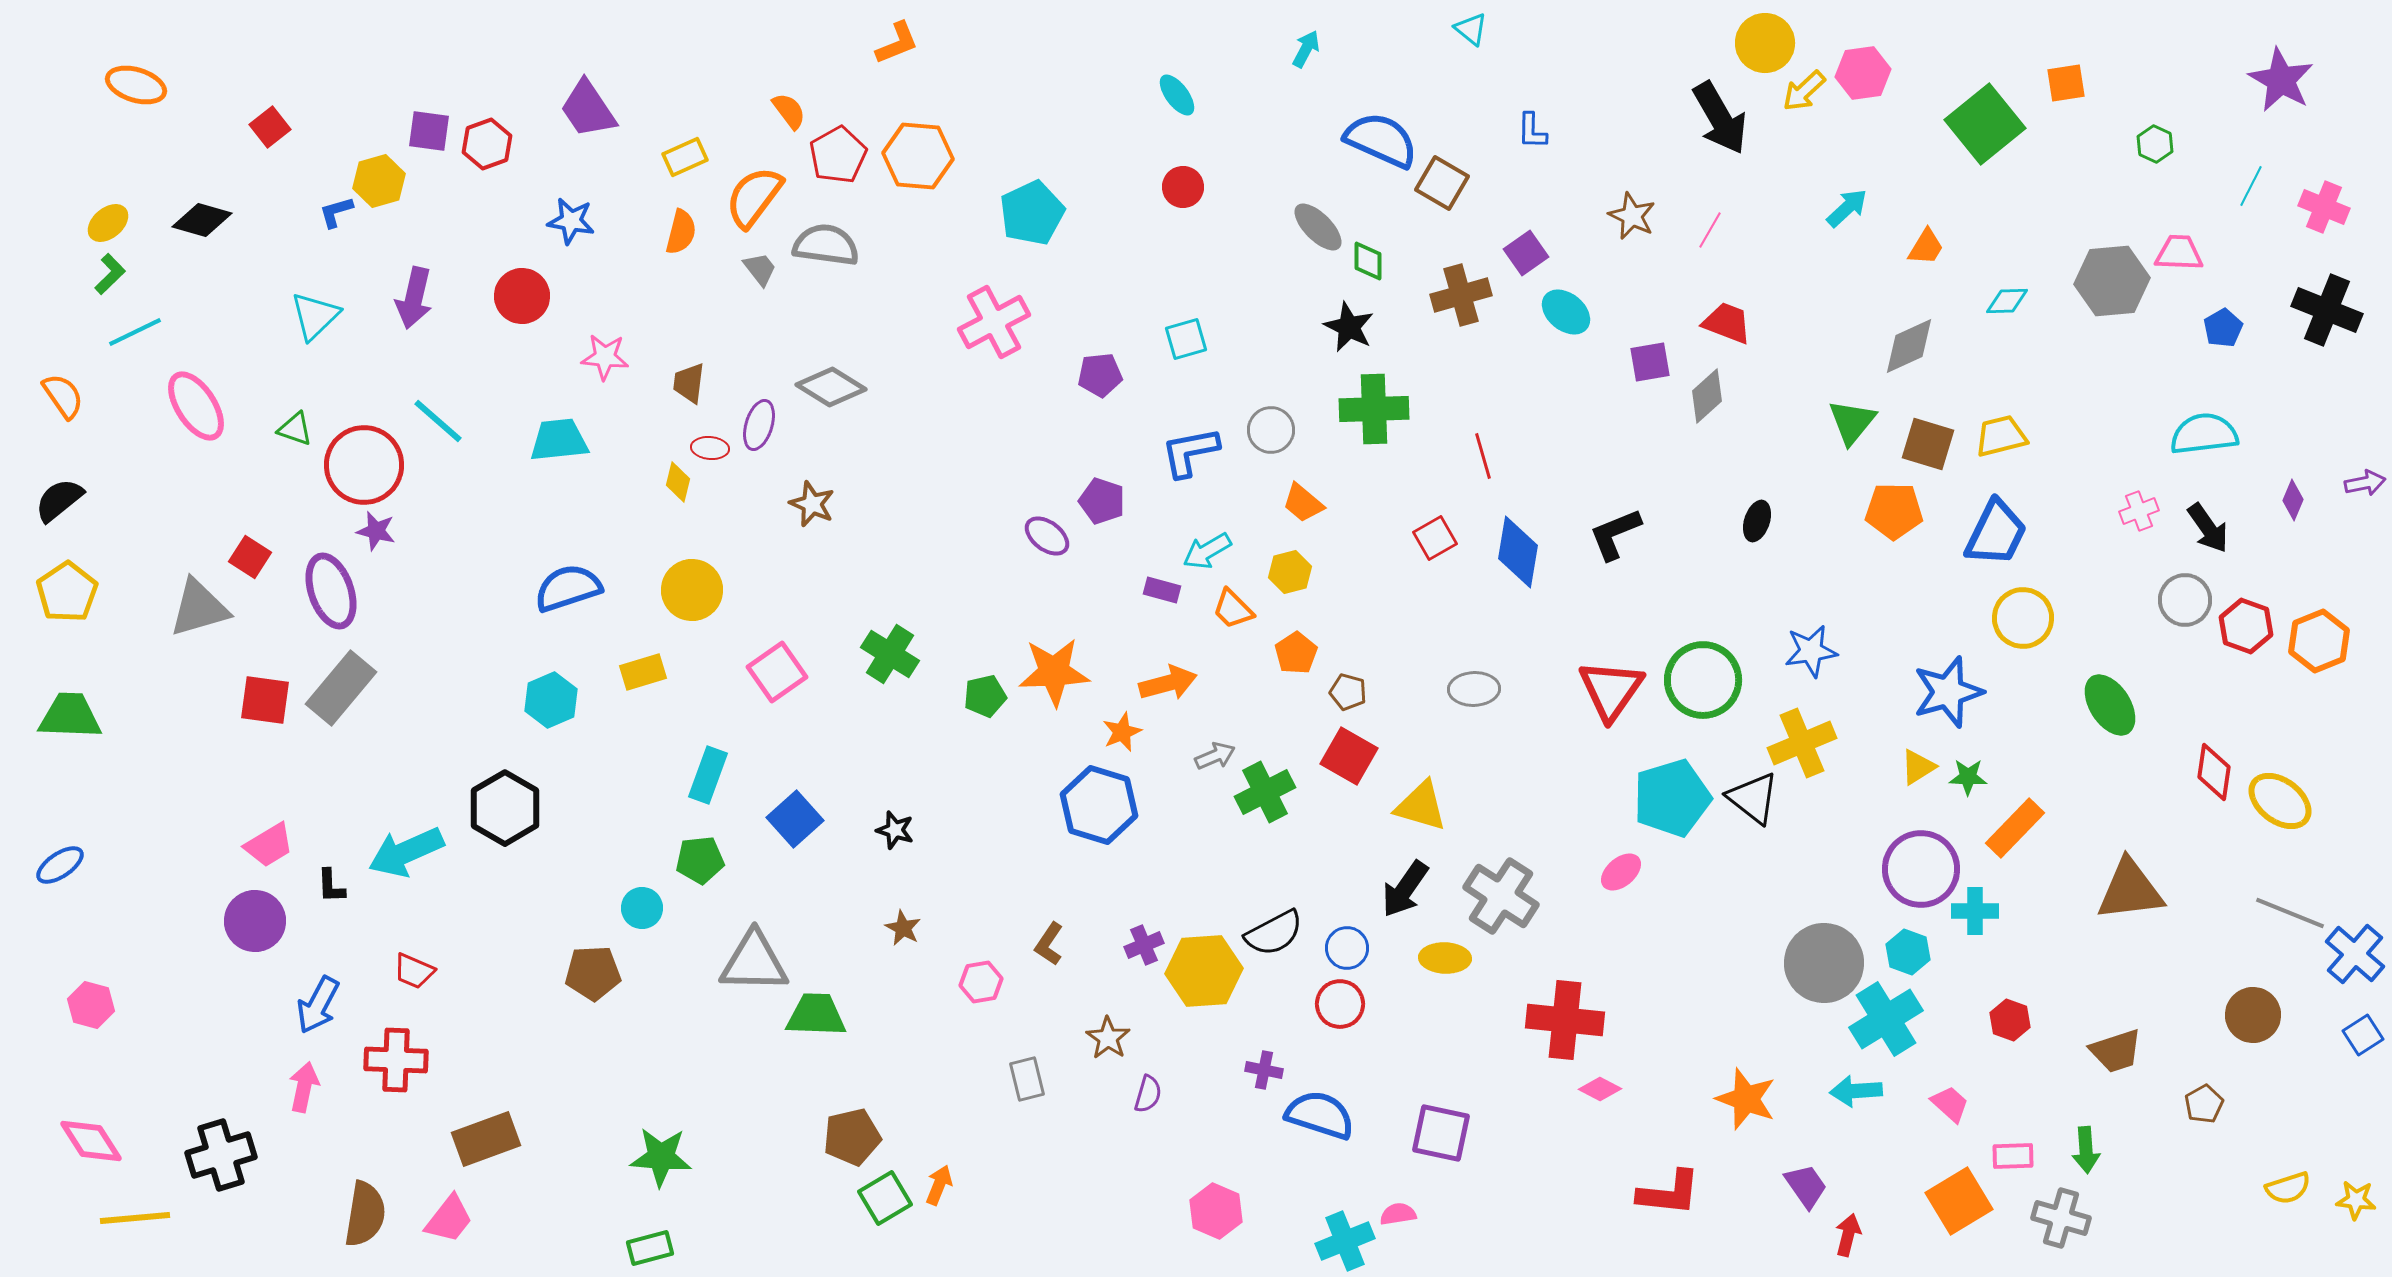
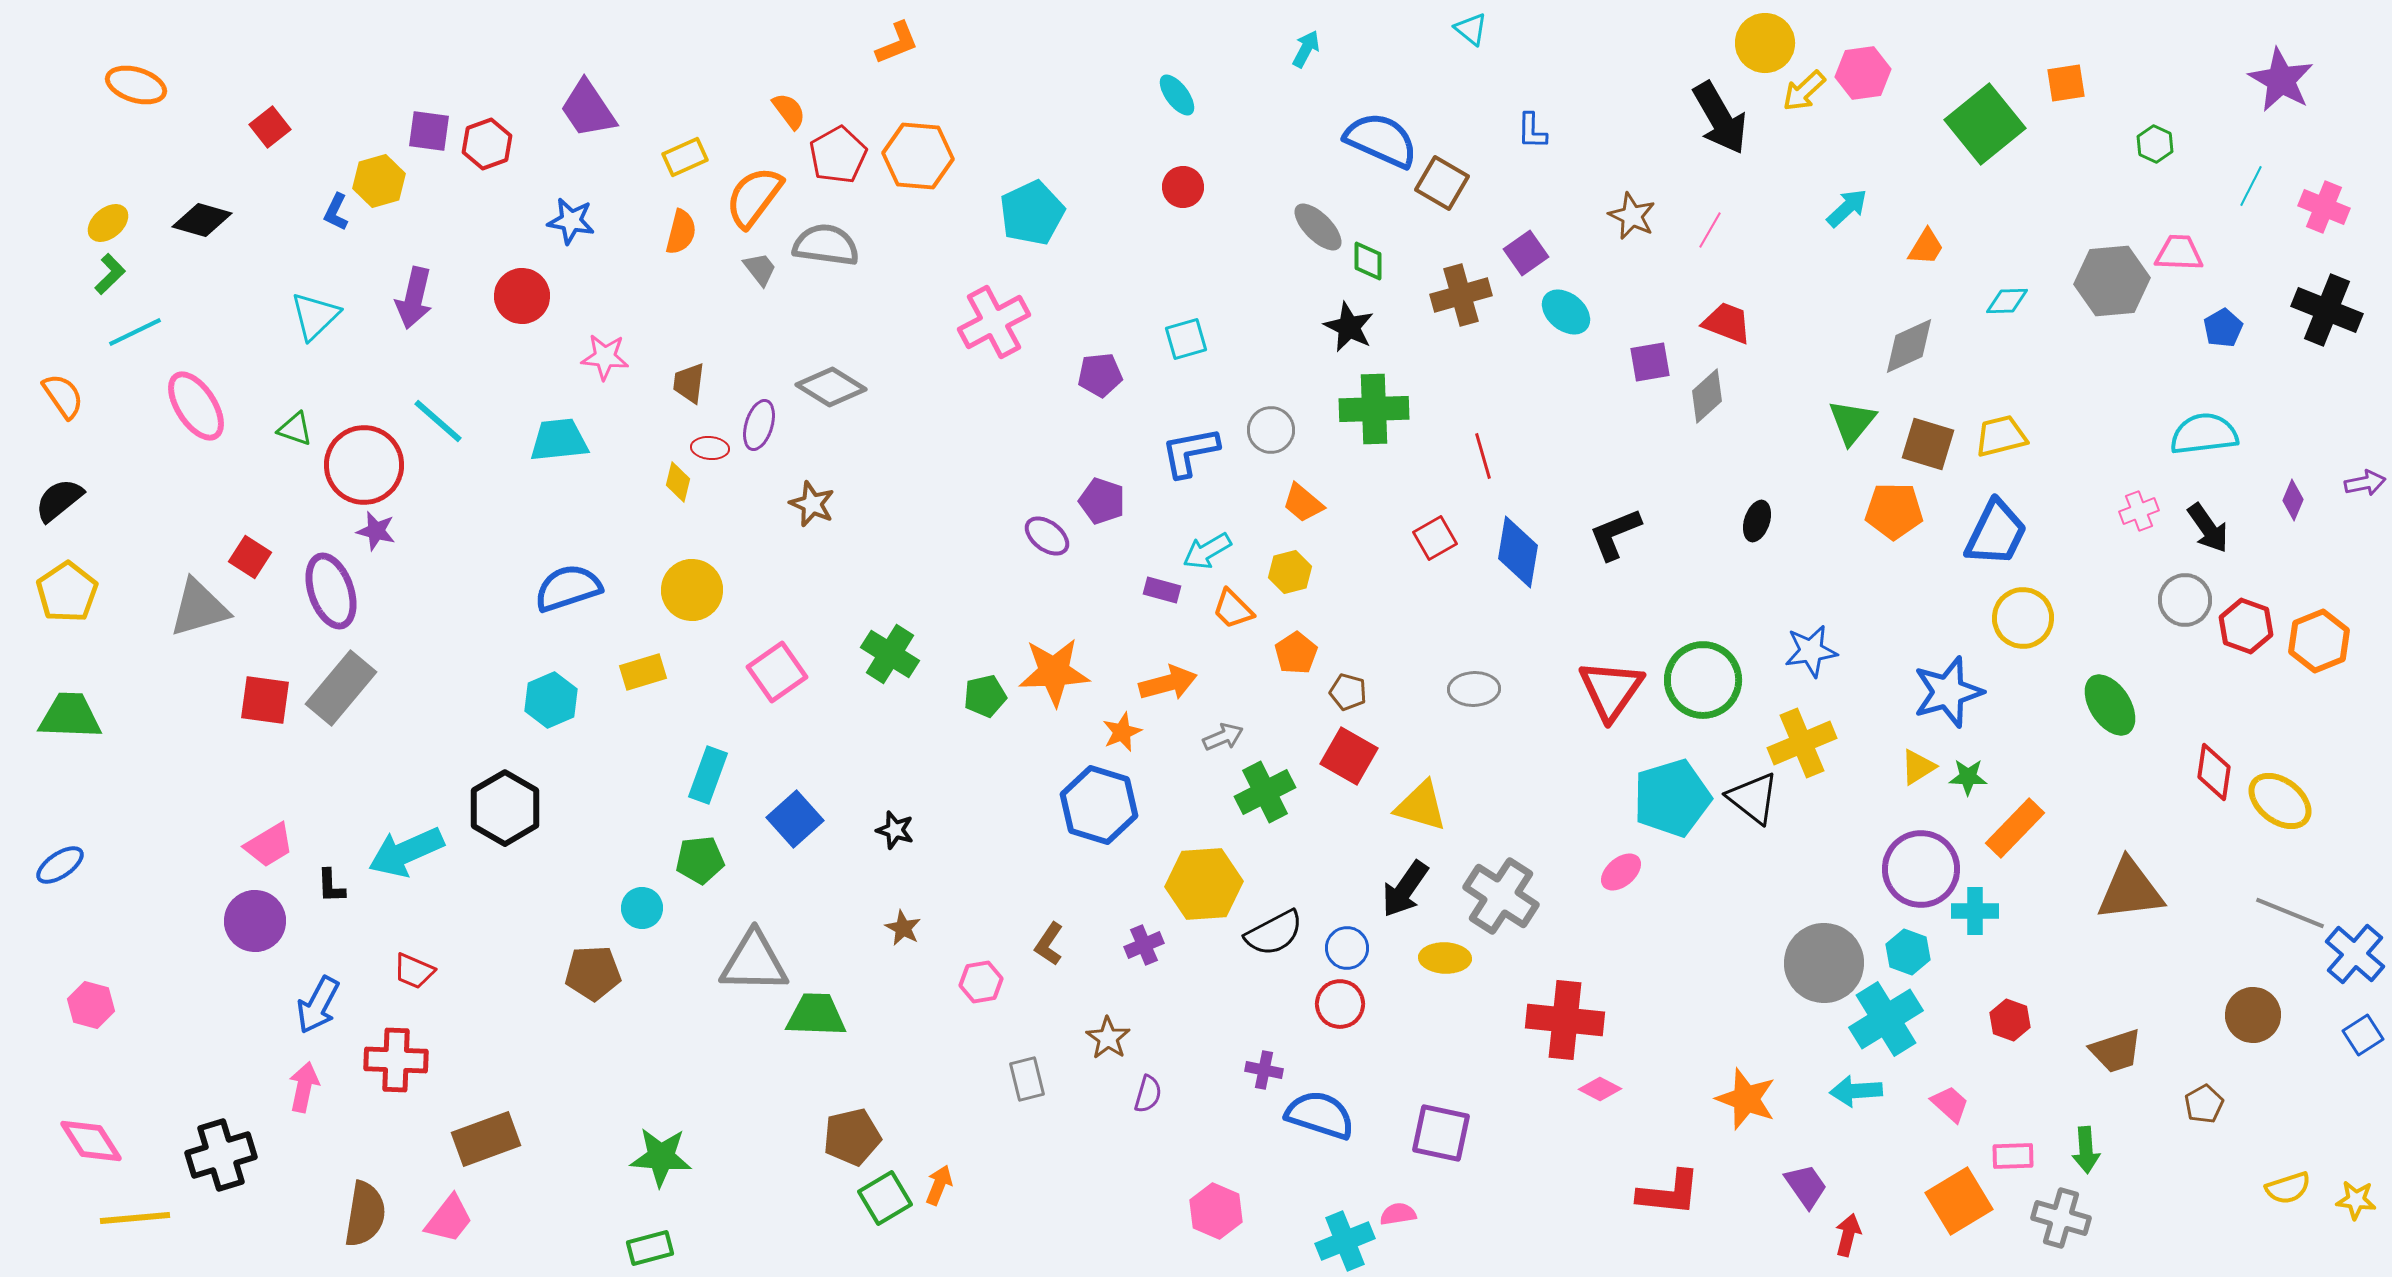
blue L-shape at (336, 212): rotated 48 degrees counterclockwise
gray arrow at (1215, 756): moved 8 px right, 19 px up
yellow hexagon at (1204, 971): moved 87 px up
